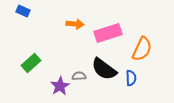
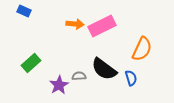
blue rectangle: moved 1 px right
pink rectangle: moved 6 px left, 7 px up; rotated 8 degrees counterclockwise
blue semicircle: rotated 14 degrees counterclockwise
purple star: moved 1 px left, 1 px up
